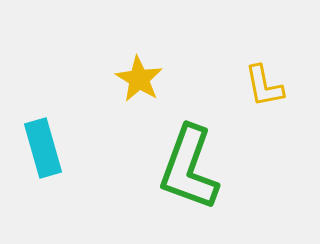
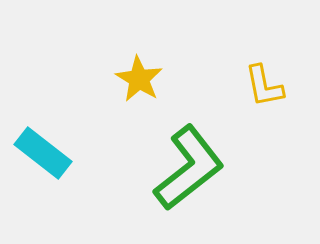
cyan rectangle: moved 5 px down; rotated 36 degrees counterclockwise
green L-shape: rotated 148 degrees counterclockwise
